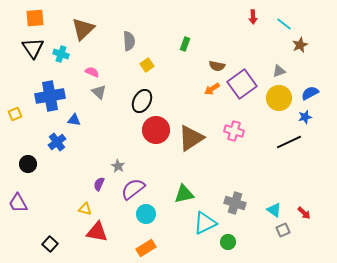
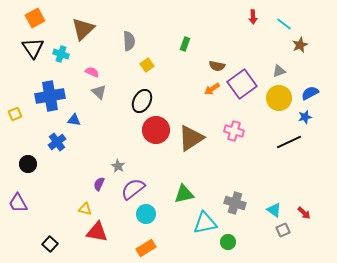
orange square at (35, 18): rotated 24 degrees counterclockwise
cyan triangle at (205, 223): rotated 15 degrees clockwise
